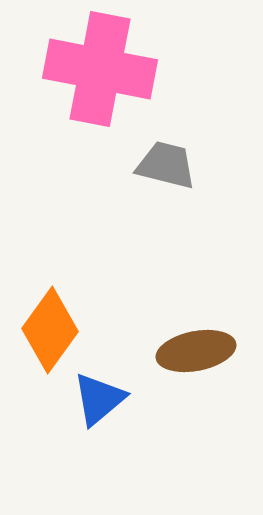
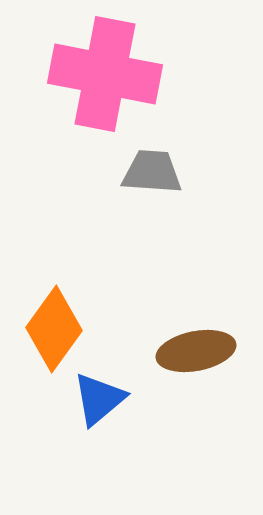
pink cross: moved 5 px right, 5 px down
gray trapezoid: moved 14 px left, 7 px down; rotated 10 degrees counterclockwise
orange diamond: moved 4 px right, 1 px up
